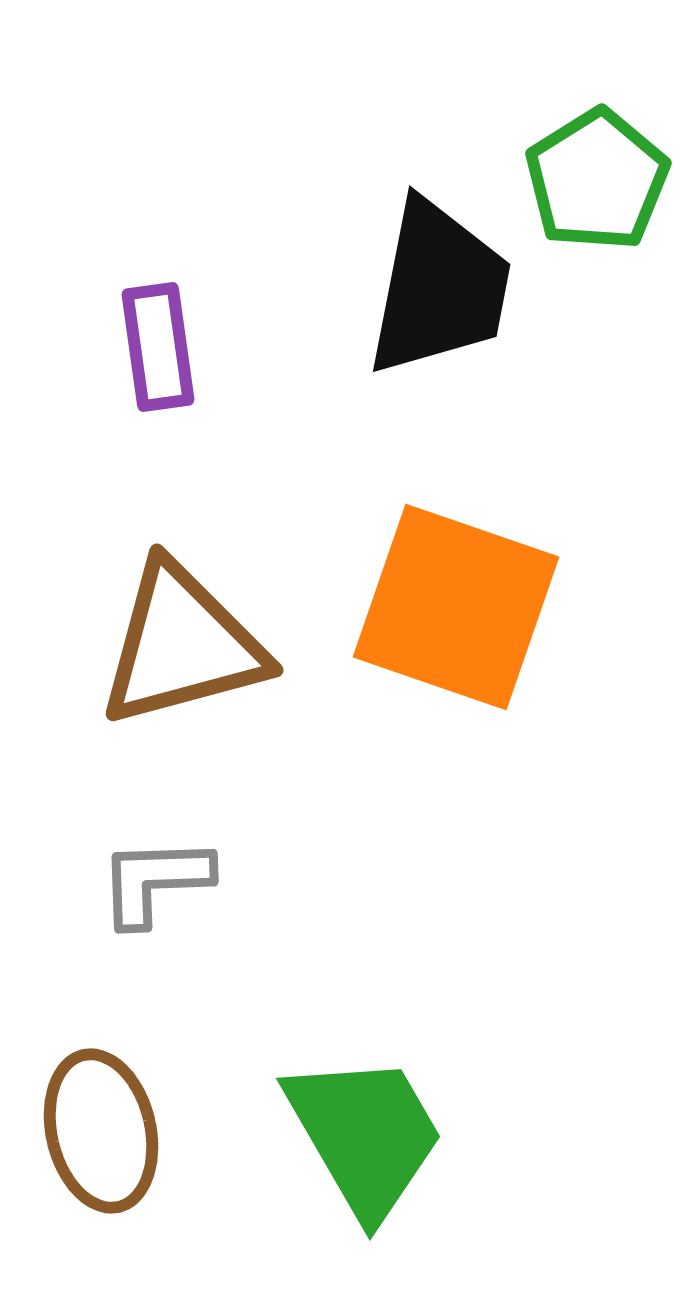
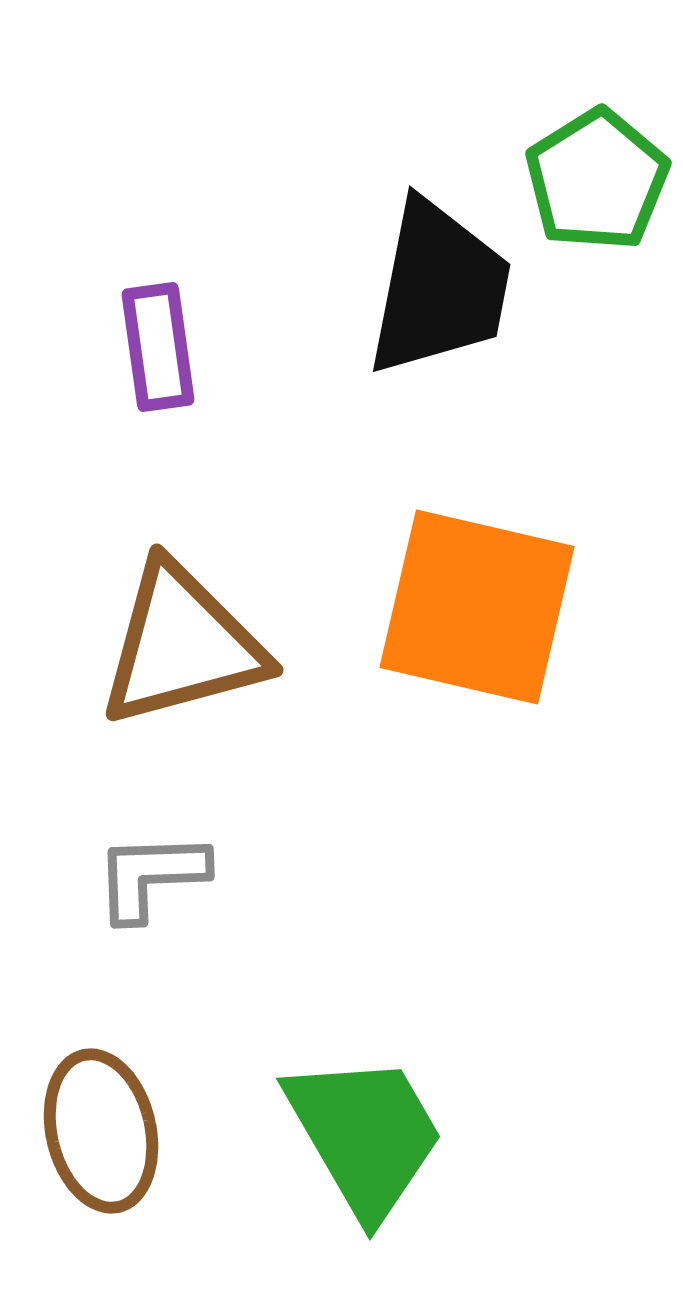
orange square: moved 21 px right; rotated 6 degrees counterclockwise
gray L-shape: moved 4 px left, 5 px up
